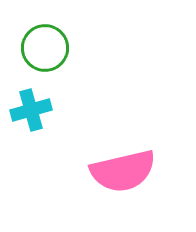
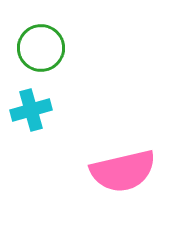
green circle: moved 4 px left
